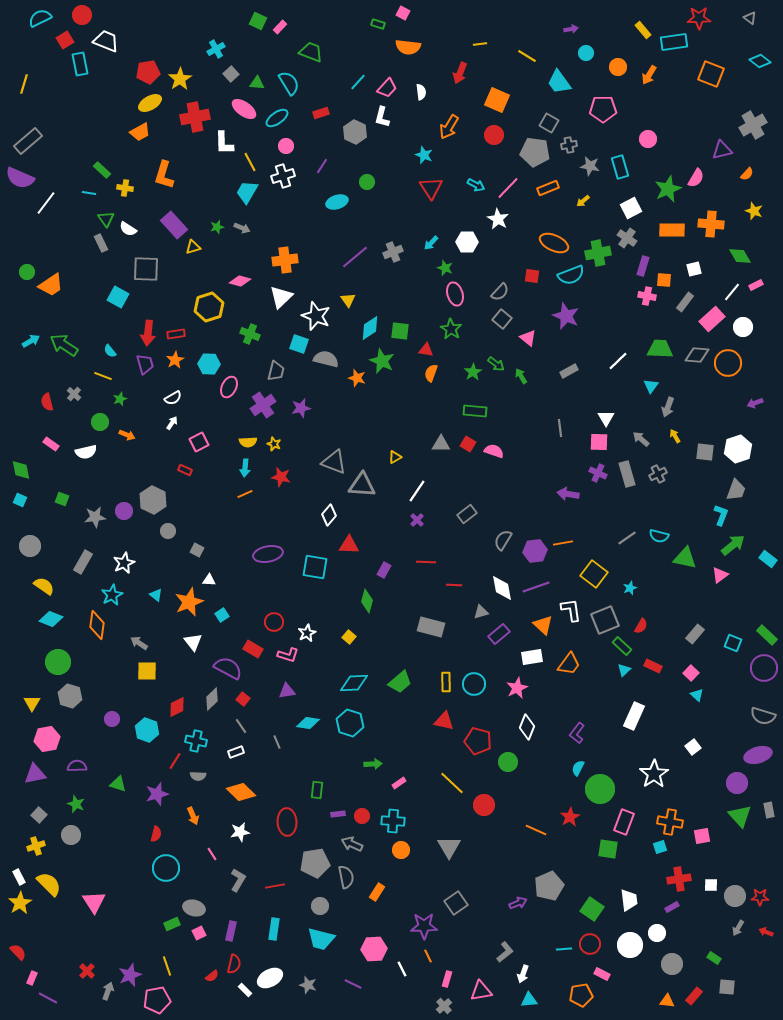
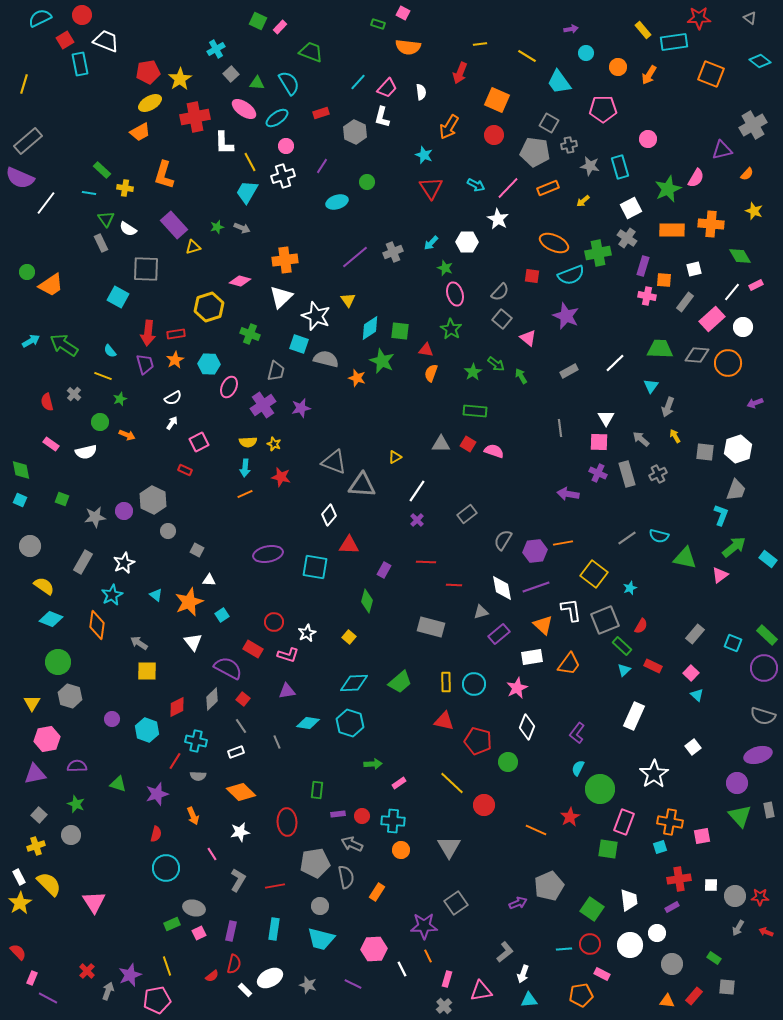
white line at (618, 361): moved 3 px left, 2 px down
green arrow at (733, 545): moved 1 px right, 2 px down
